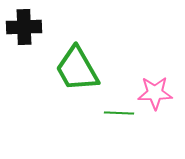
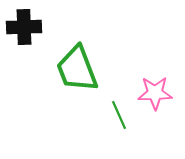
green trapezoid: rotated 9 degrees clockwise
green line: moved 2 px down; rotated 64 degrees clockwise
